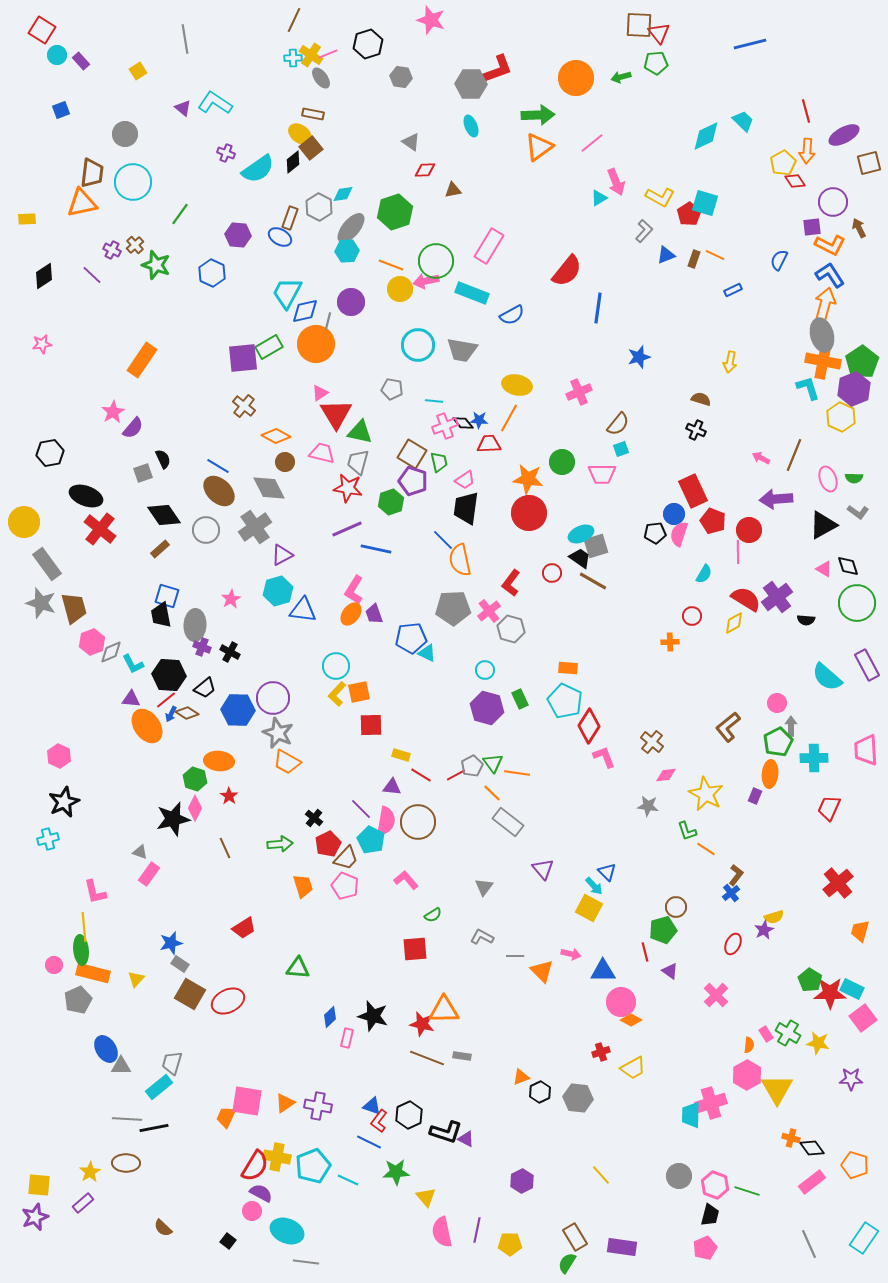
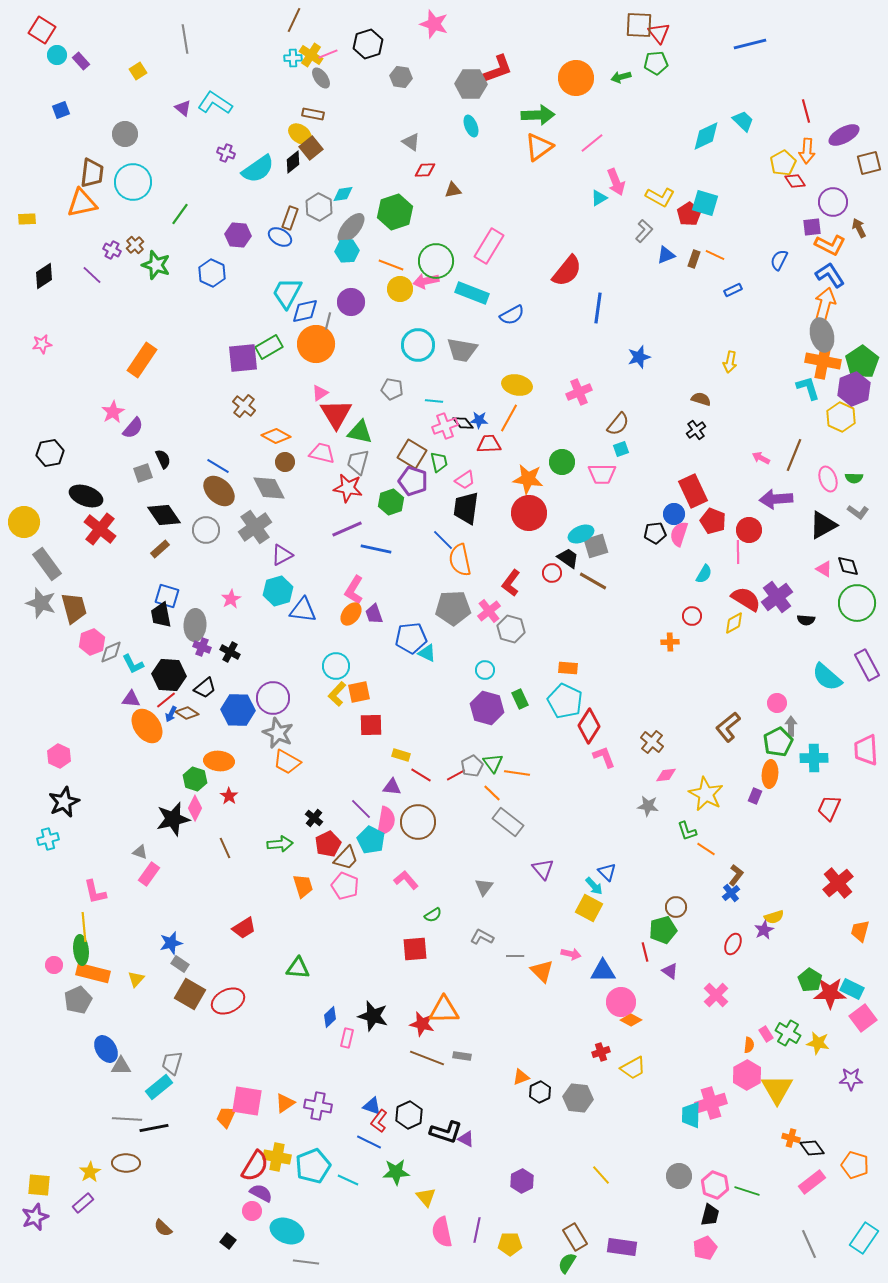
pink star at (431, 20): moved 3 px right, 4 px down
black cross at (696, 430): rotated 30 degrees clockwise
black trapezoid at (580, 558): moved 12 px left
